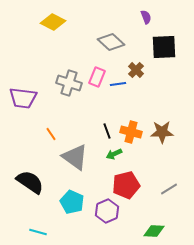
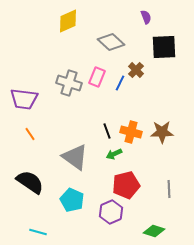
yellow diamond: moved 15 px right, 1 px up; rotated 50 degrees counterclockwise
blue line: moved 2 px right, 1 px up; rotated 56 degrees counterclockwise
purple trapezoid: moved 1 px right, 1 px down
orange line: moved 21 px left
gray line: rotated 60 degrees counterclockwise
cyan pentagon: moved 2 px up
purple hexagon: moved 4 px right, 1 px down
green diamond: rotated 15 degrees clockwise
